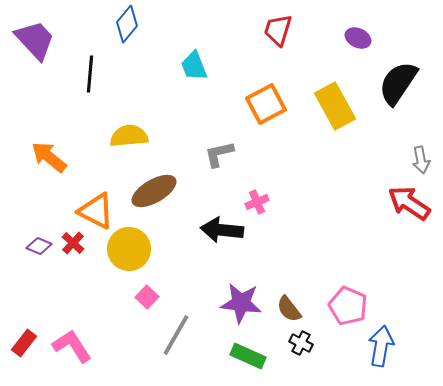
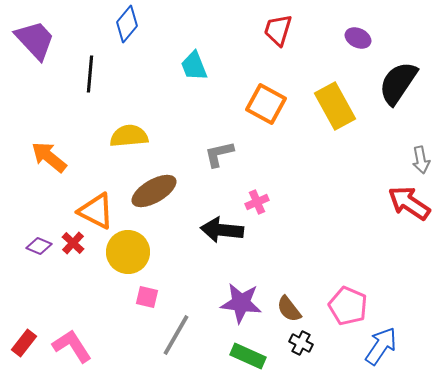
orange square: rotated 33 degrees counterclockwise
yellow circle: moved 1 px left, 3 px down
pink square: rotated 30 degrees counterclockwise
blue arrow: rotated 24 degrees clockwise
